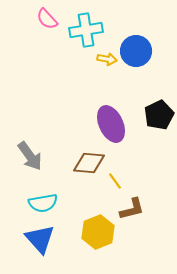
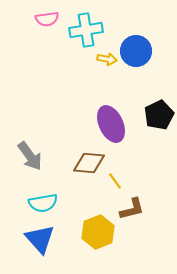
pink semicircle: rotated 55 degrees counterclockwise
